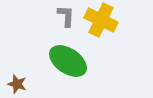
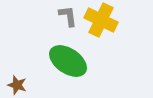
gray L-shape: moved 2 px right; rotated 10 degrees counterclockwise
brown star: moved 1 px down
